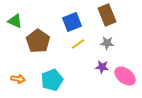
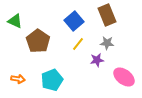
blue square: moved 2 px right, 1 px up; rotated 18 degrees counterclockwise
yellow line: rotated 16 degrees counterclockwise
purple star: moved 5 px left, 7 px up; rotated 16 degrees counterclockwise
pink ellipse: moved 1 px left, 1 px down
